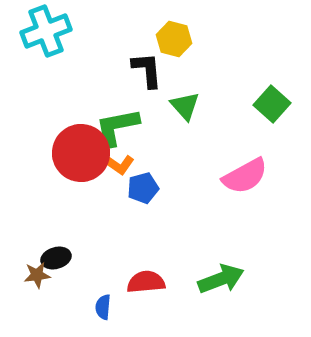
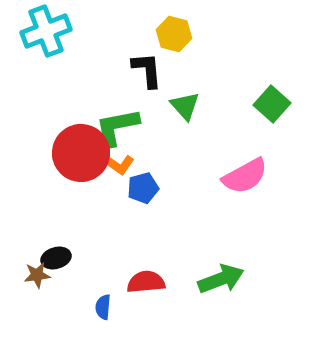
yellow hexagon: moved 5 px up
